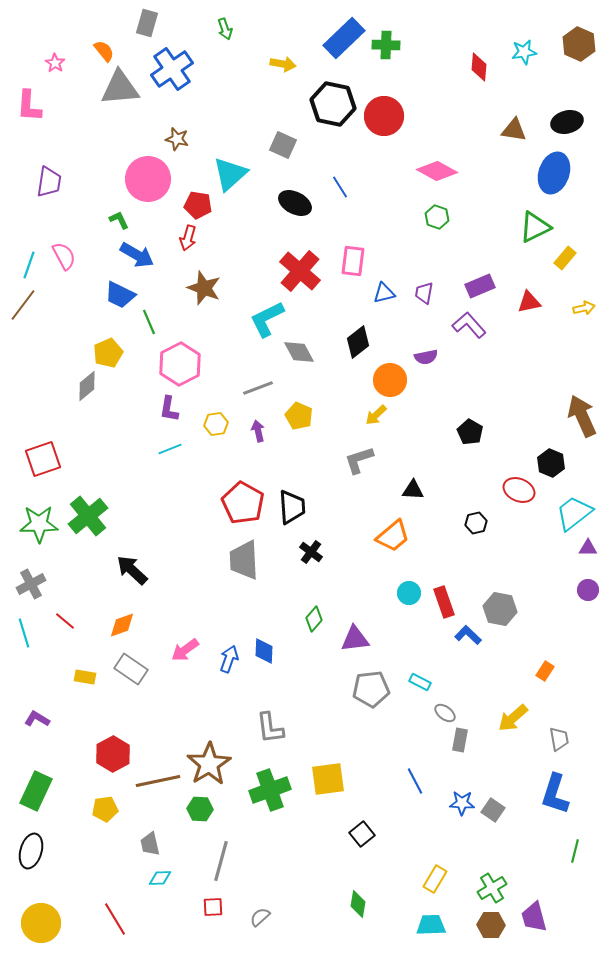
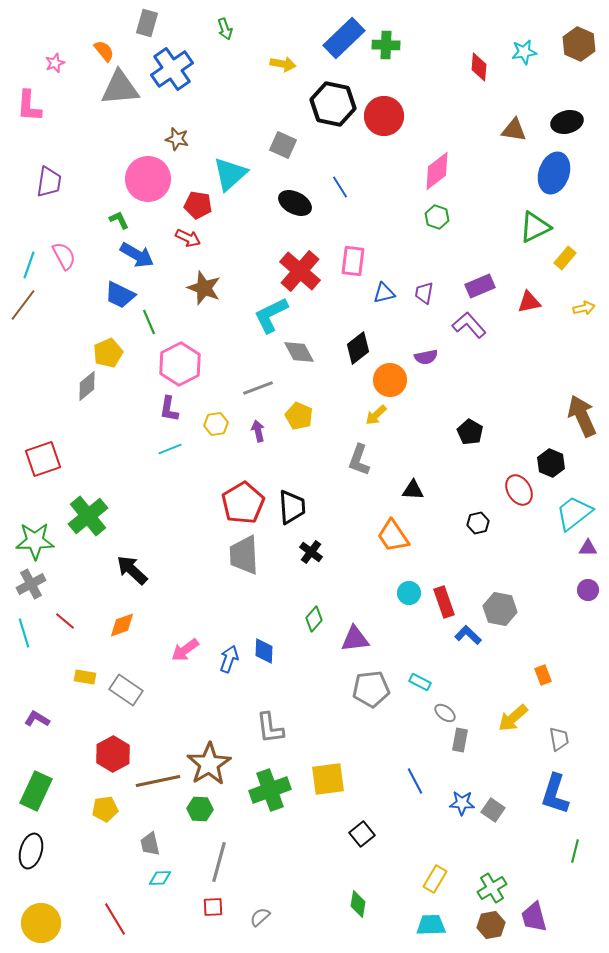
pink star at (55, 63): rotated 18 degrees clockwise
pink diamond at (437, 171): rotated 66 degrees counterclockwise
red arrow at (188, 238): rotated 80 degrees counterclockwise
cyan L-shape at (267, 319): moved 4 px right, 4 px up
black diamond at (358, 342): moved 6 px down
gray L-shape at (359, 460): rotated 52 degrees counterclockwise
red ellipse at (519, 490): rotated 36 degrees clockwise
red pentagon at (243, 503): rotated 12 degrees clockwise
black hexagon at (476, 523): moved 2 px right
green star at (39, 524): moved 4 px left, 17 px down
orange trapezoid at (393, 536): rotated 96 degrees clockwise
gray trapezoid at (244, 560): moved 5 px up
gray rectangle at (131, 669): moved 5 px left, 21 px down
orange rectangle at (545, 671): moved 2 px left, 4 px down; rotated 54 degrees counterclockwise
gray line at (221, 861): moved 2 px left, 1 px down
brown hexagon at (491, 925): rotated 12 degrees counterclockwise
